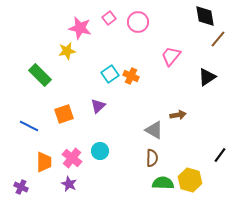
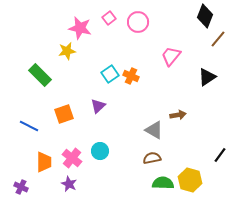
black diamond: rotated 30 degrees clockwise
brown semicircle: rotated 102 degrees counterclockwise
